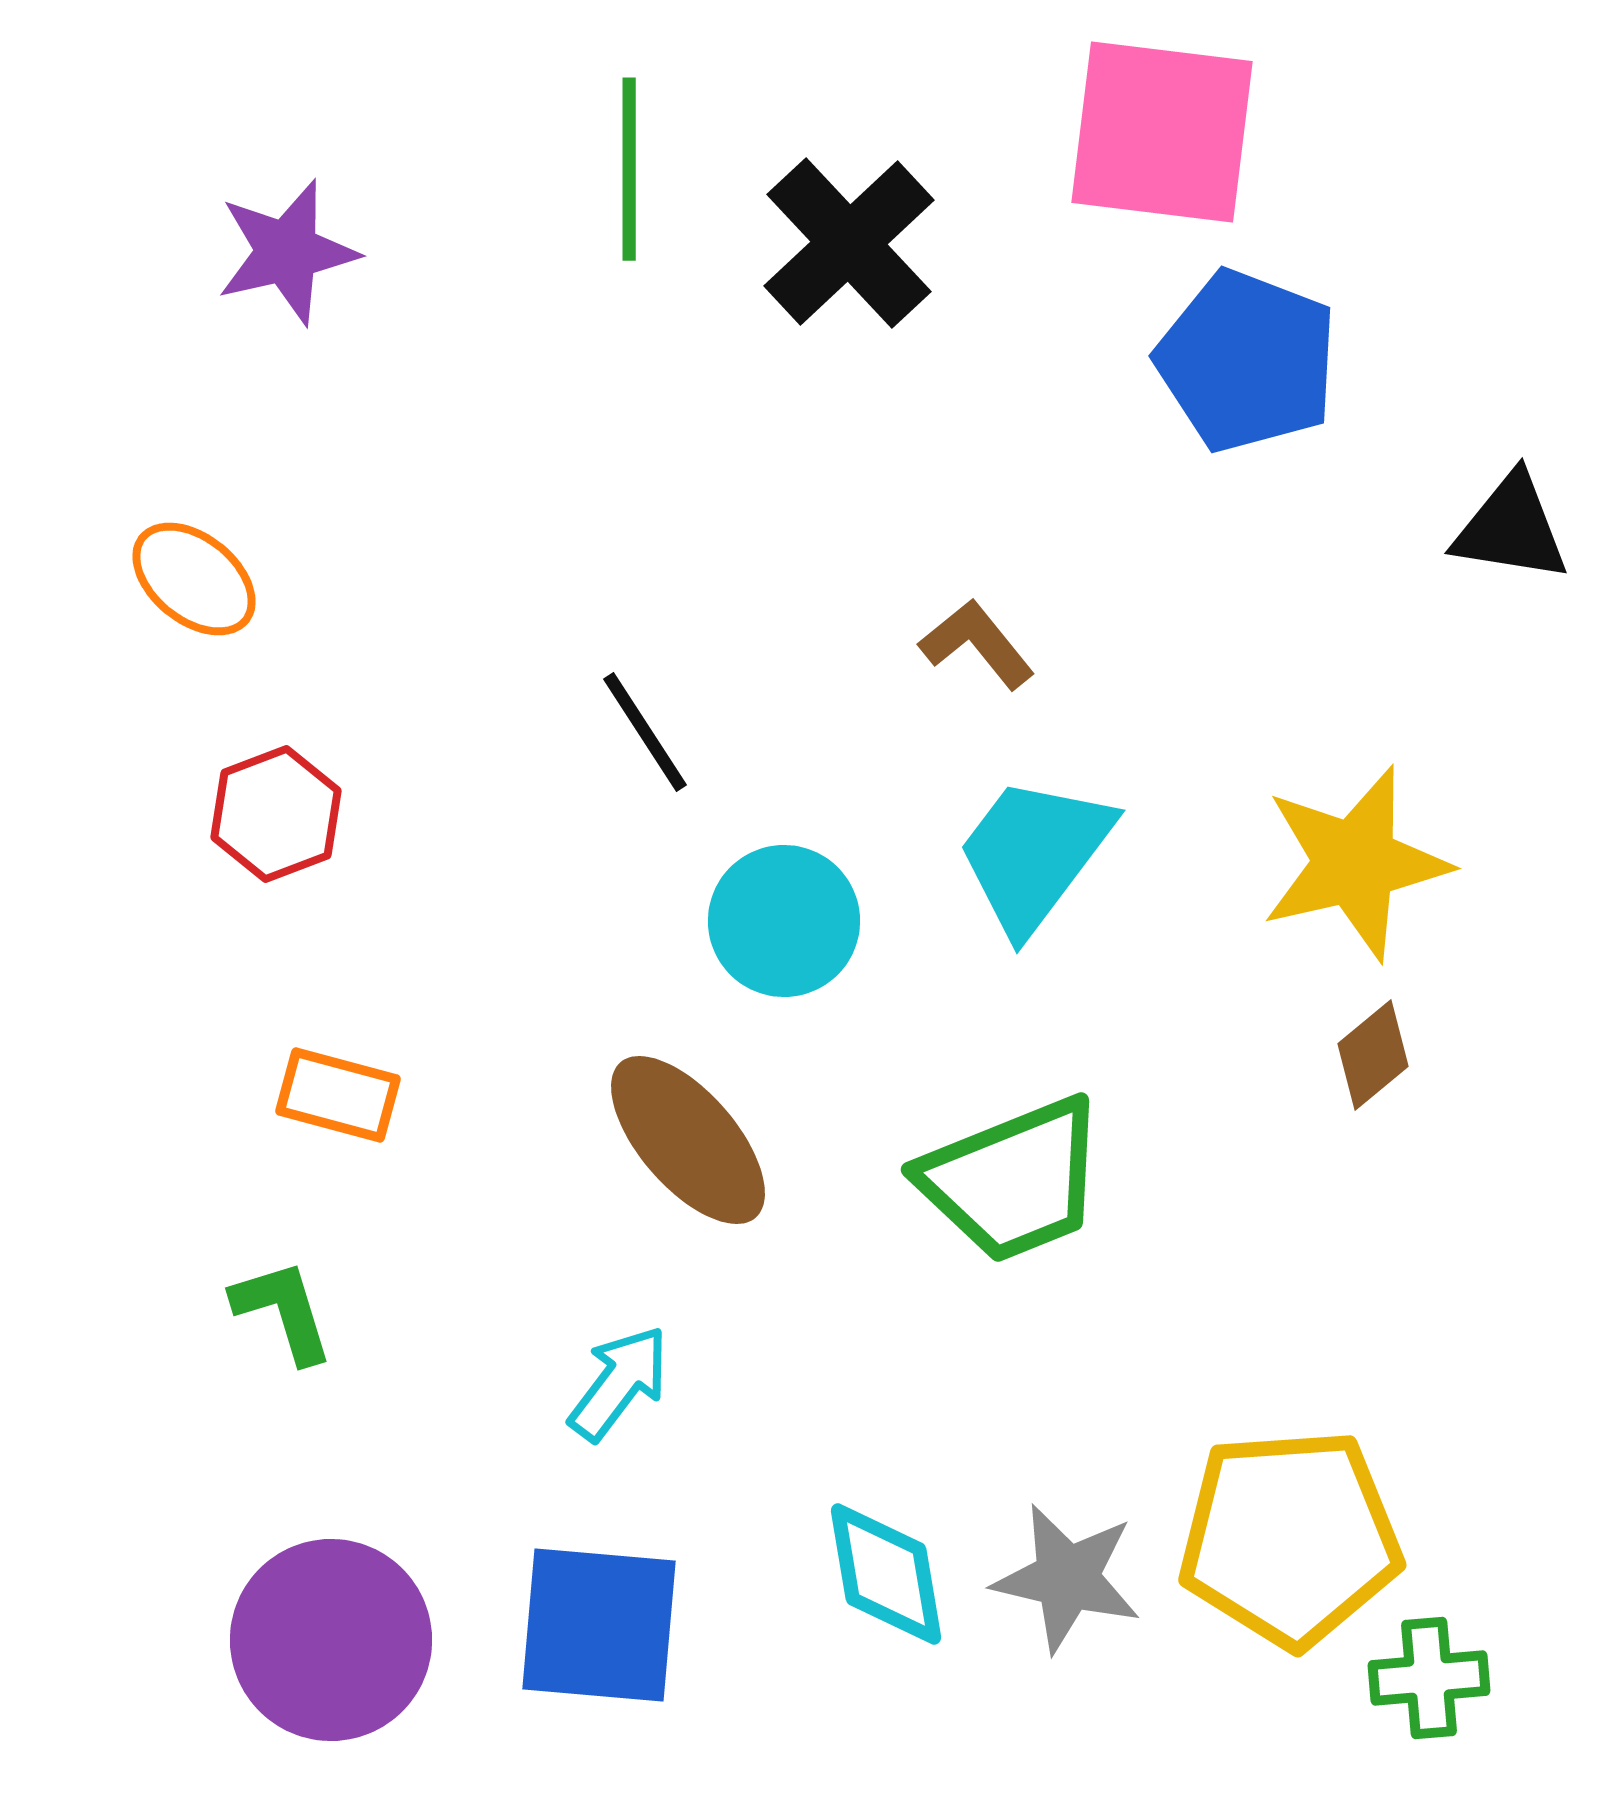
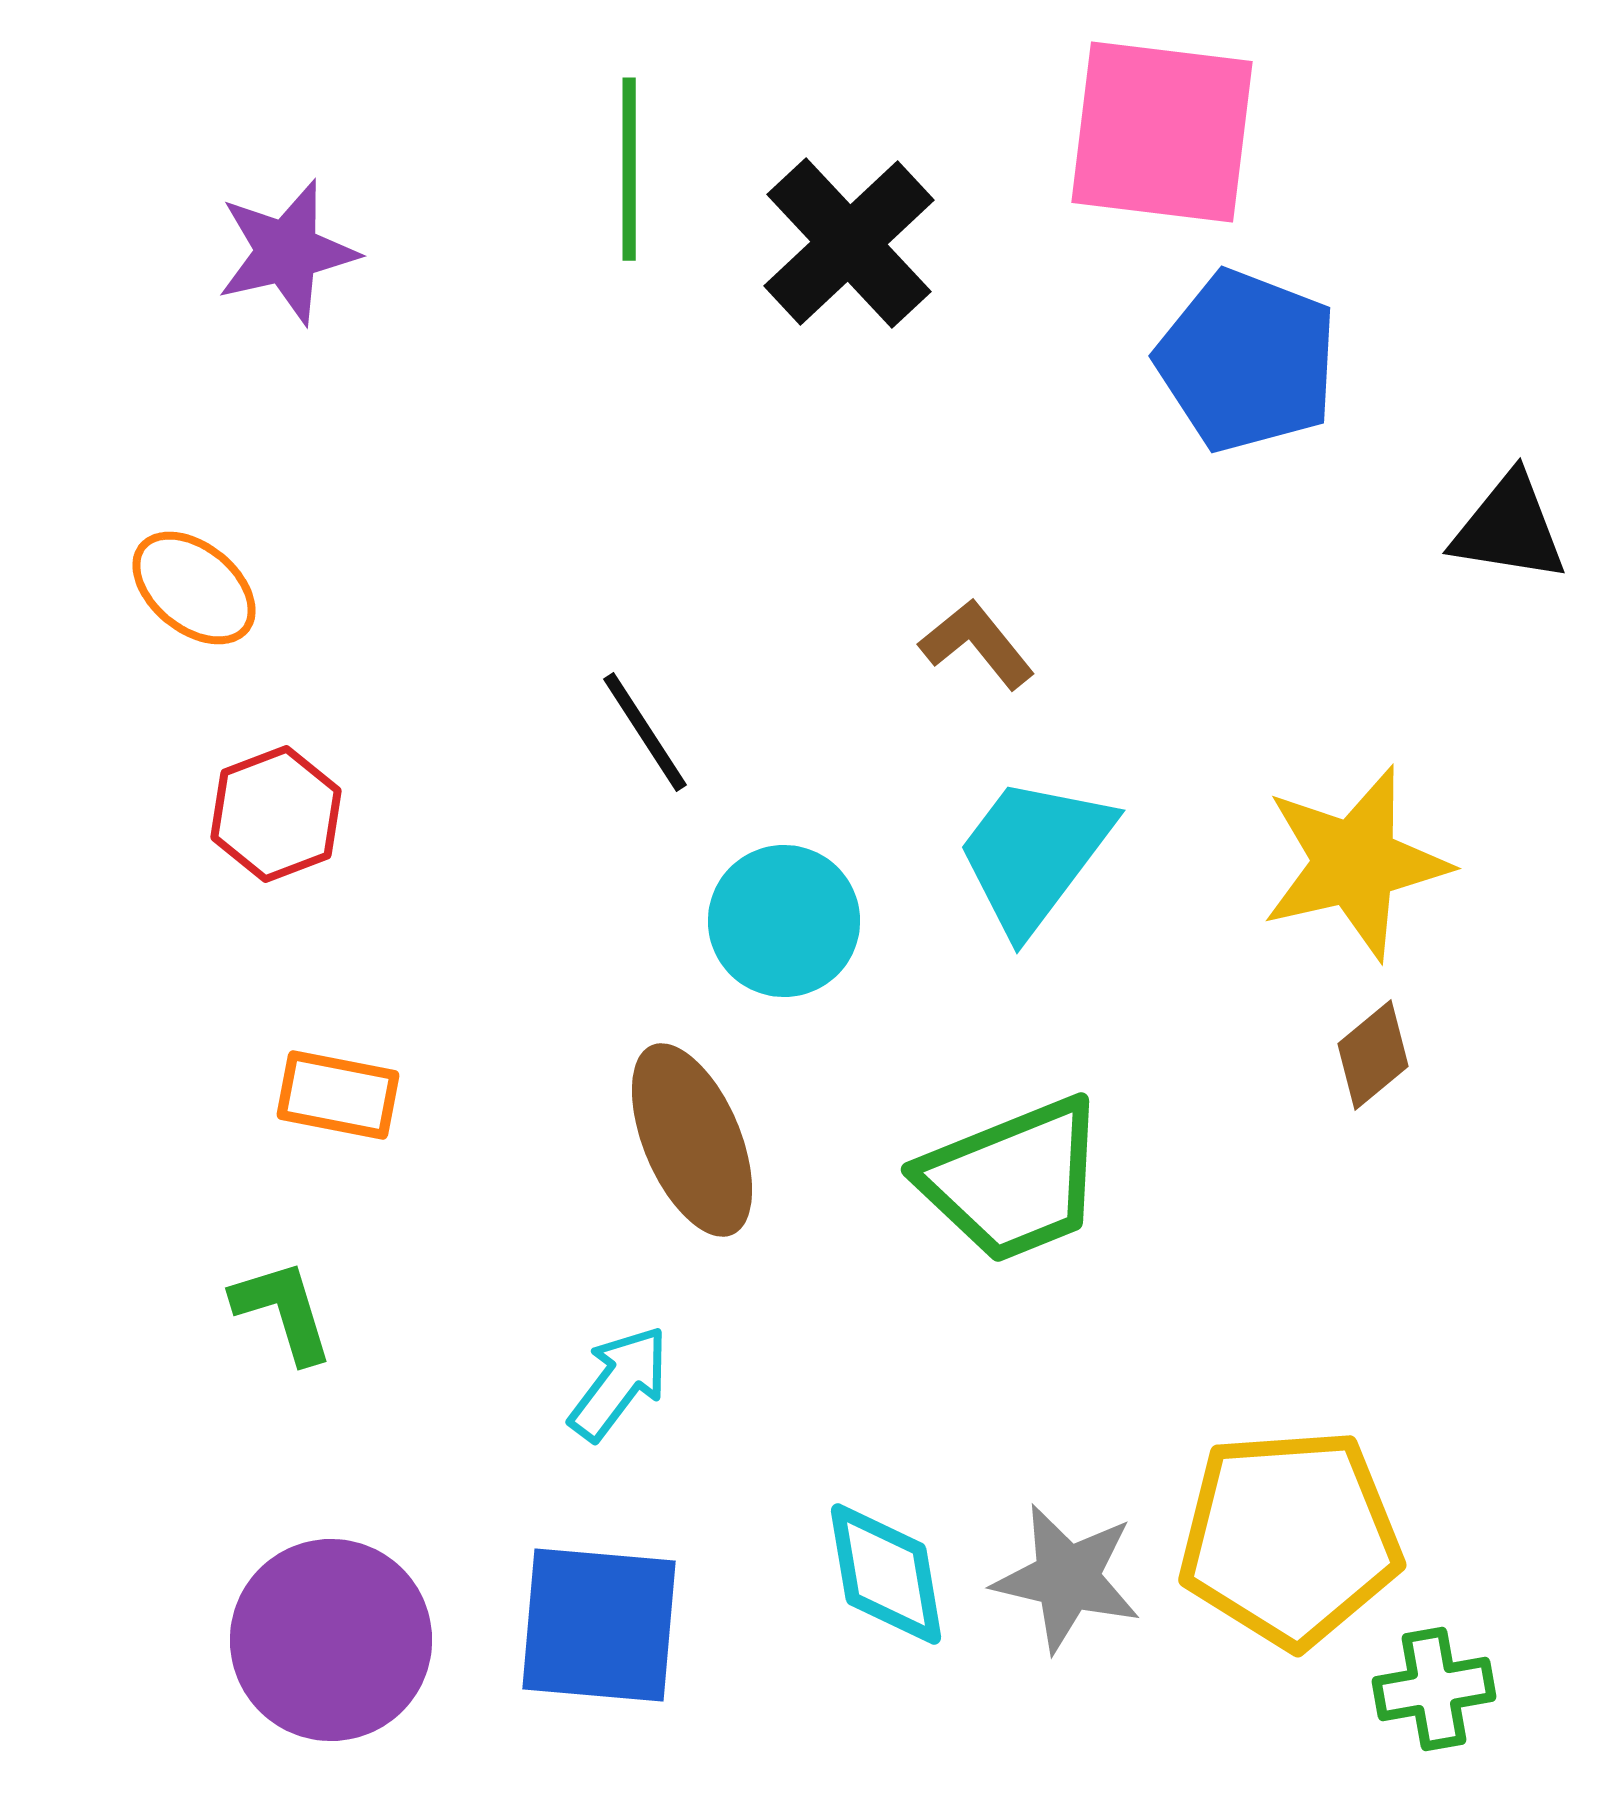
black triangle: moved 2 px left
orange ellipse: moved 9 px down
orange rectangle: rotated 4 degrees counterclockwise
brown ellipse: moved 4 px right; rotated 18 degrees clockwise
green cross: moved 5 px right, 11 px down; rotated 5 degrees counterclockwise
